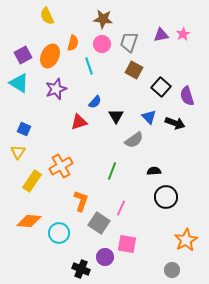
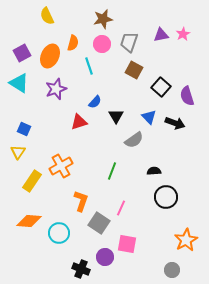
brown star: rotated 18 degrees counterclockwise
purple square: moved 1 px left, 2 px up
